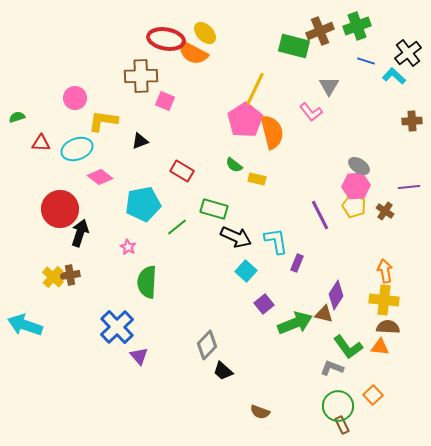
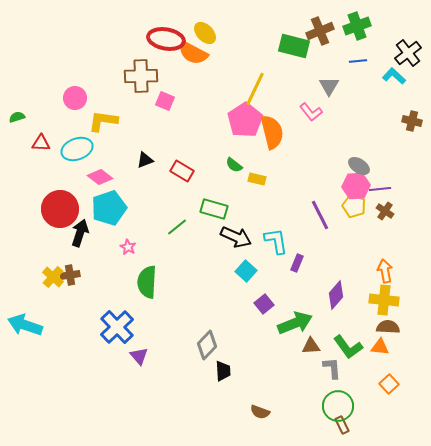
blue line at (366, 61): moved 8 px left; rotated 24 degrees counterclockwise
brown cross at (412, 121): rotated 18 degrees clockwise
black triangle at (140, 141): moved 5 px right, 19 px down
purple line at (409, 187): moved 29 px left, 2 px down
cyan pentagon at (143, 204): moved 34 px left, 4 px down; rotated 8 degrees counterclockwise
purple diamond at (336, 295): rotated 8 degrees clockwise
brown triangle at (324, 314): moved 13 px left, 32 px down; rotated 18 degrees counterclockwise
gray L-shape at (332, 368): rotated 65 degrees clockwise
black trapezoid at (223, 371): rotated 135 degrees counterclockwise
orange square at (373, 395): moved 16 px right, 11 px up
